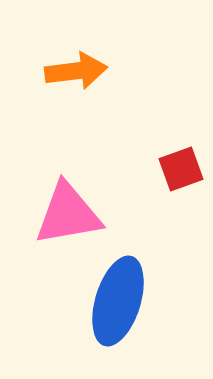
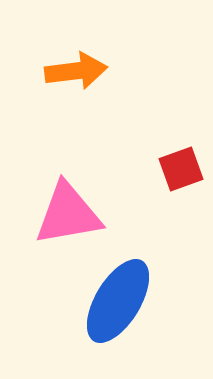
blue ellipse: rotated 14 degrees clockwise
